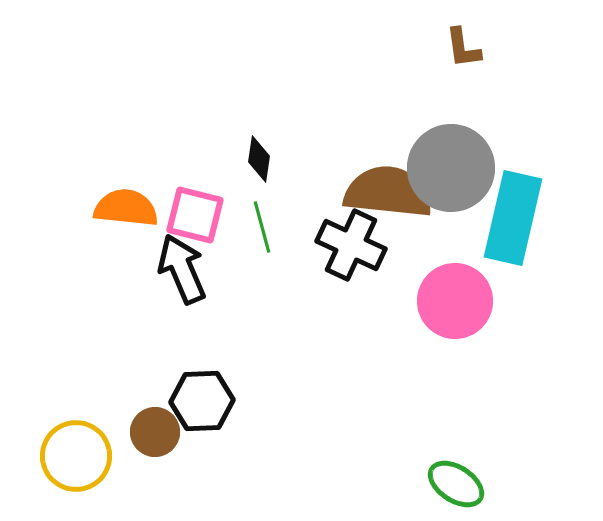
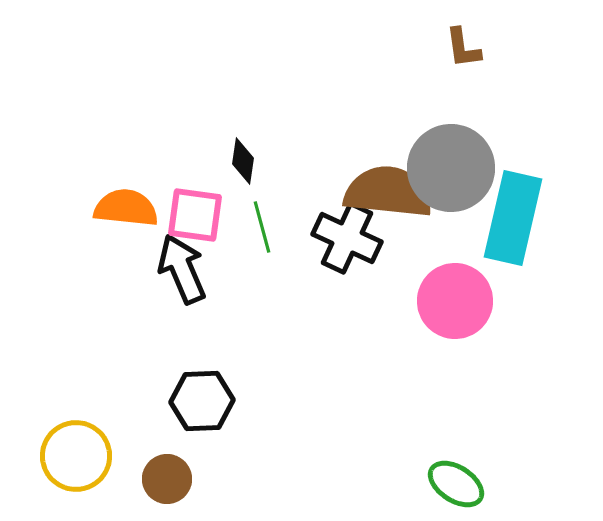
black diamond: moved 16 px left, 2 px down
pink square: rotated 6 degrees counterclockwise
black cross: moved 4 px left, 7 px up
brown circle: moved 12 px right, 47 px down
